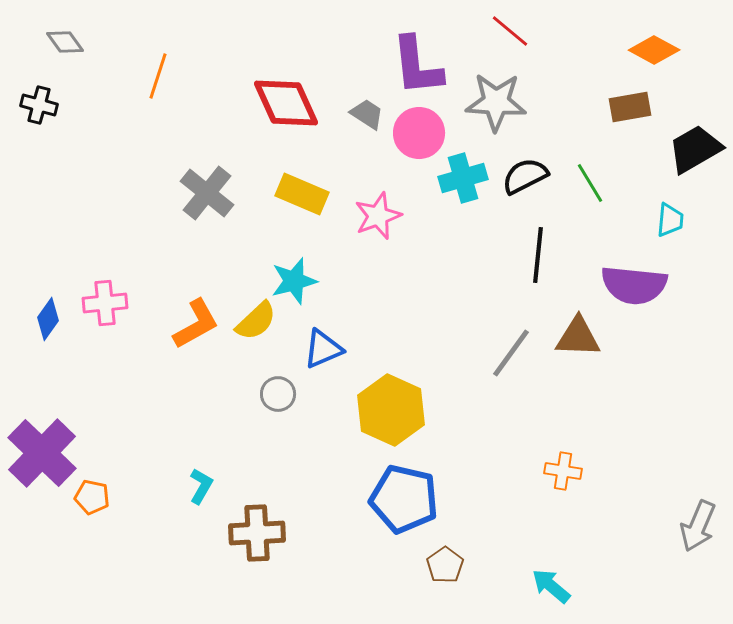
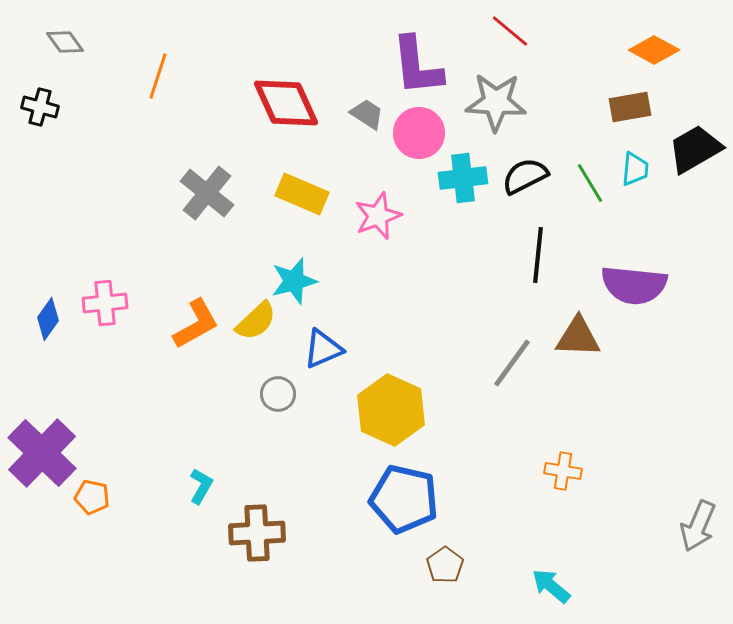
black cross: moved 1 px right, 2 px down
cyan cross: rotated 9 degrees clockwise
cyan trapezoid: moved 35 px left, 51 px up
gray line: moved 1 px right, 10 px down
